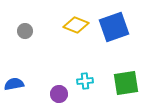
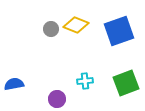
blue square: moved 5 px right, 4 px down
gray circle: moved 26 px right, 2 px up
green square: rotated 12 degrees counterclockwise
purple circle: moved 2 px left, 5 px down
